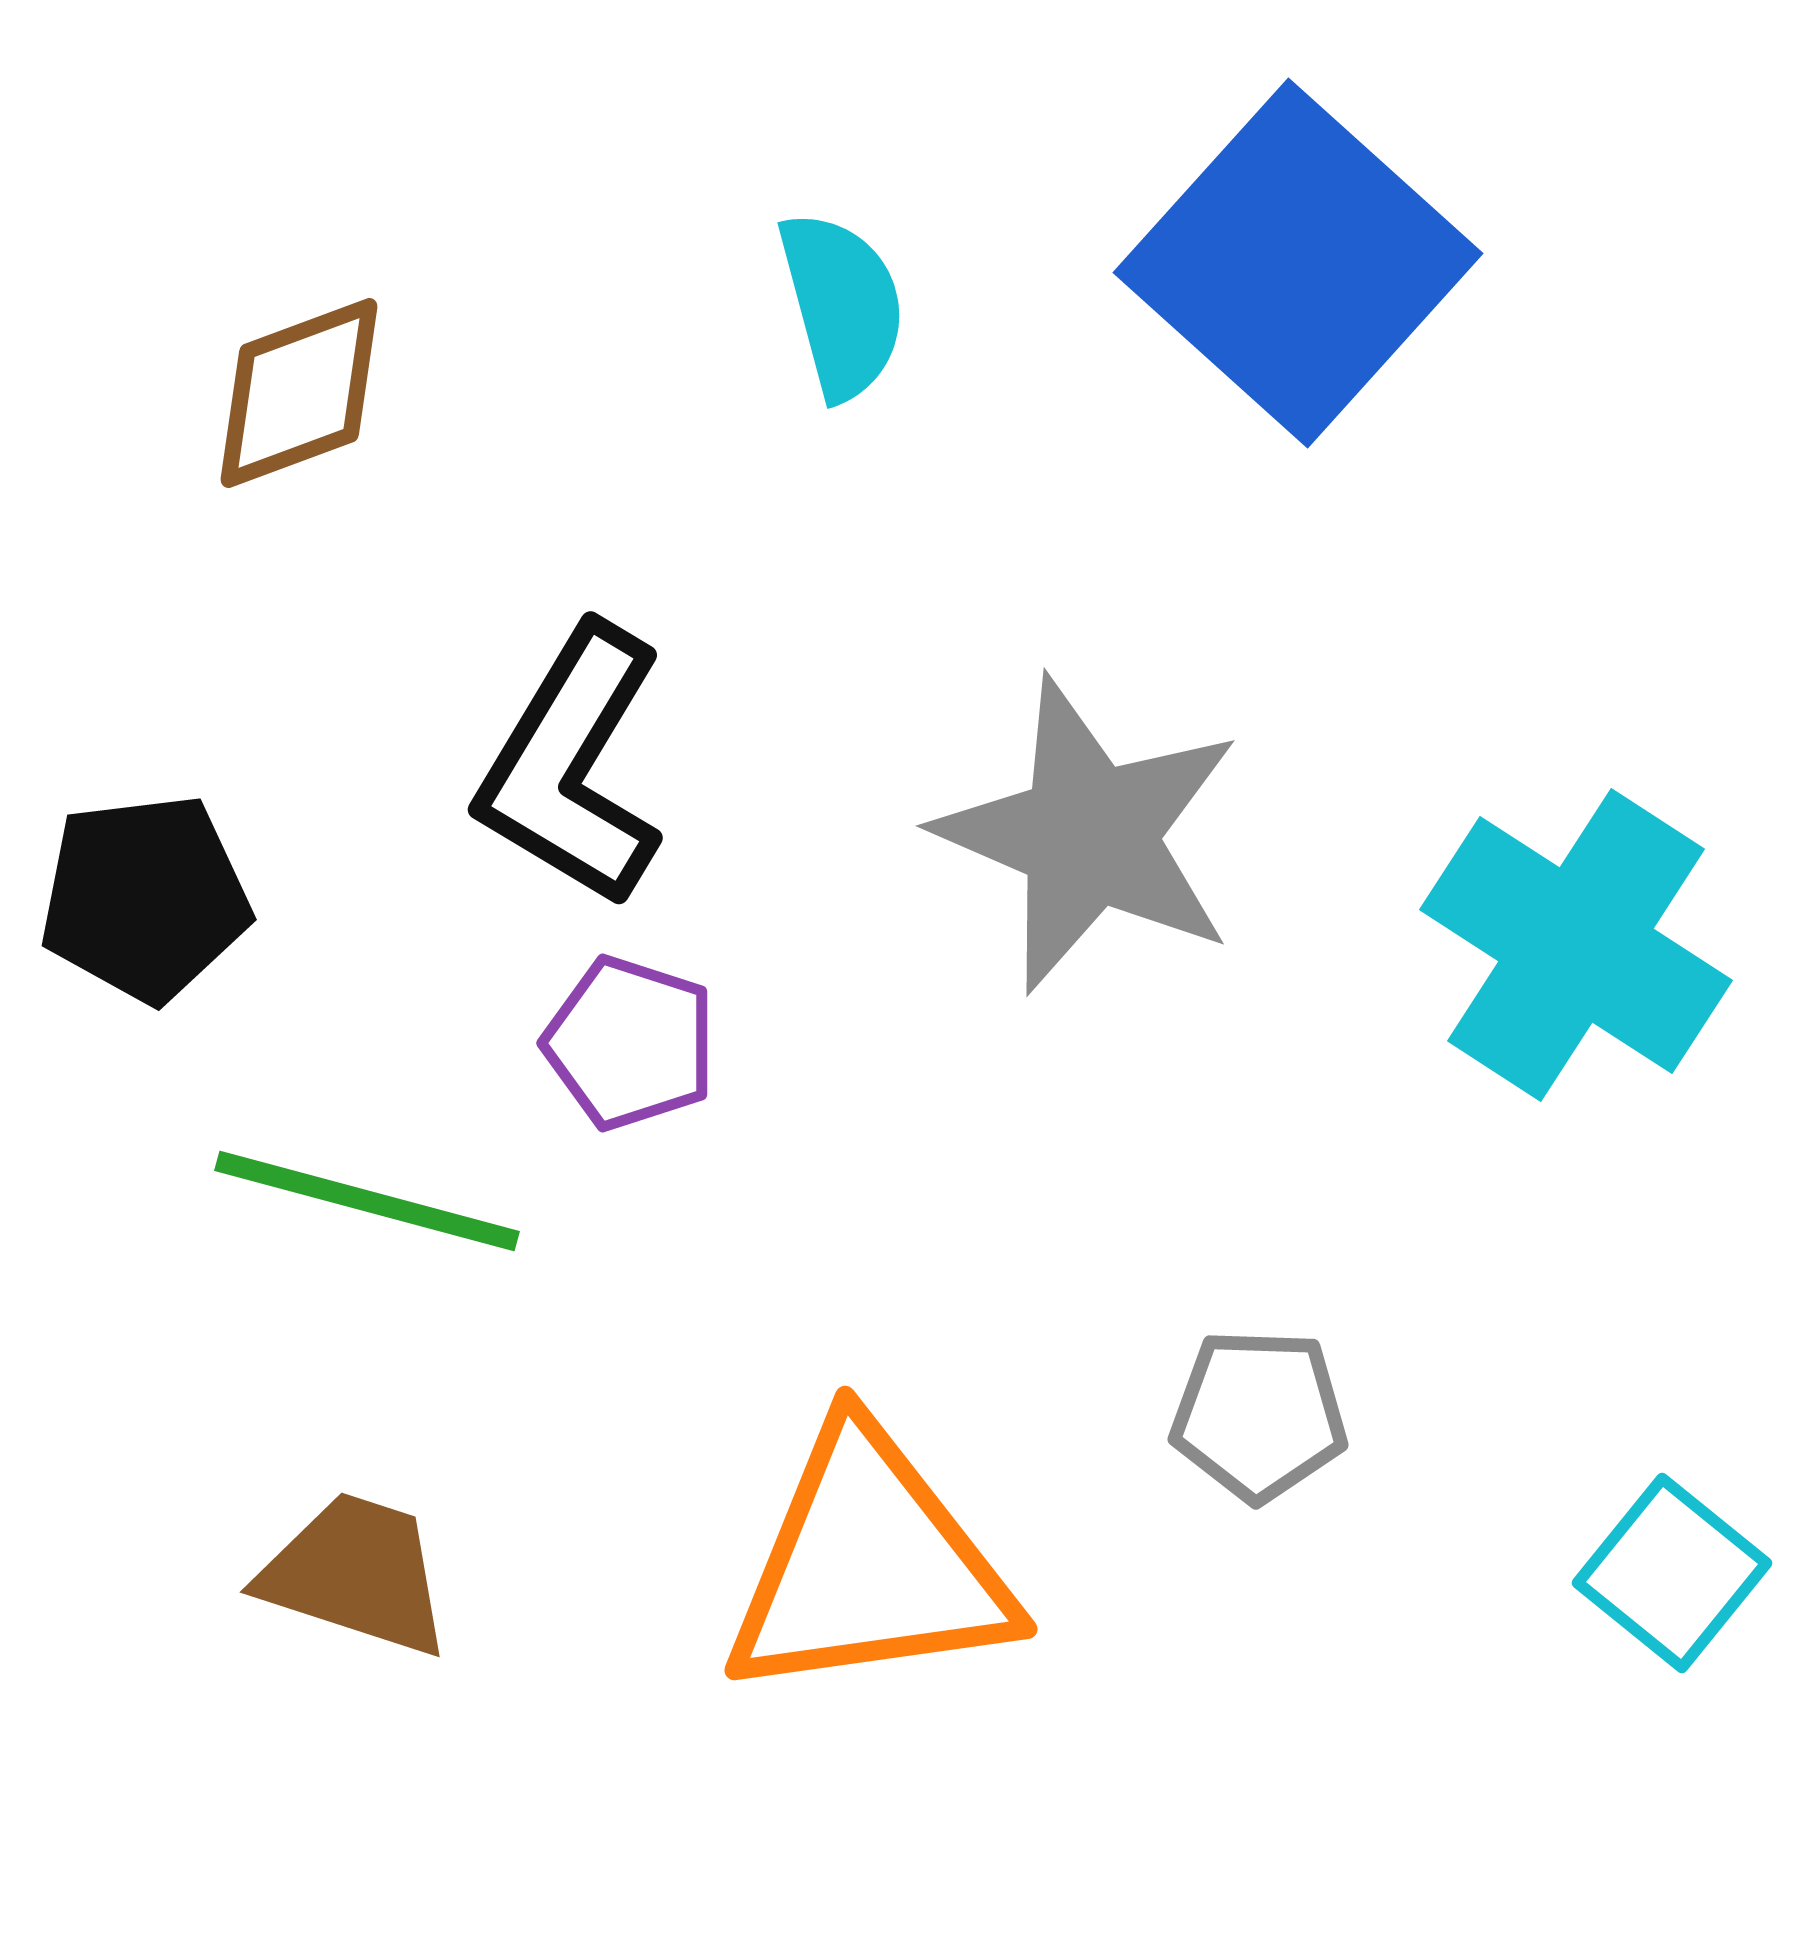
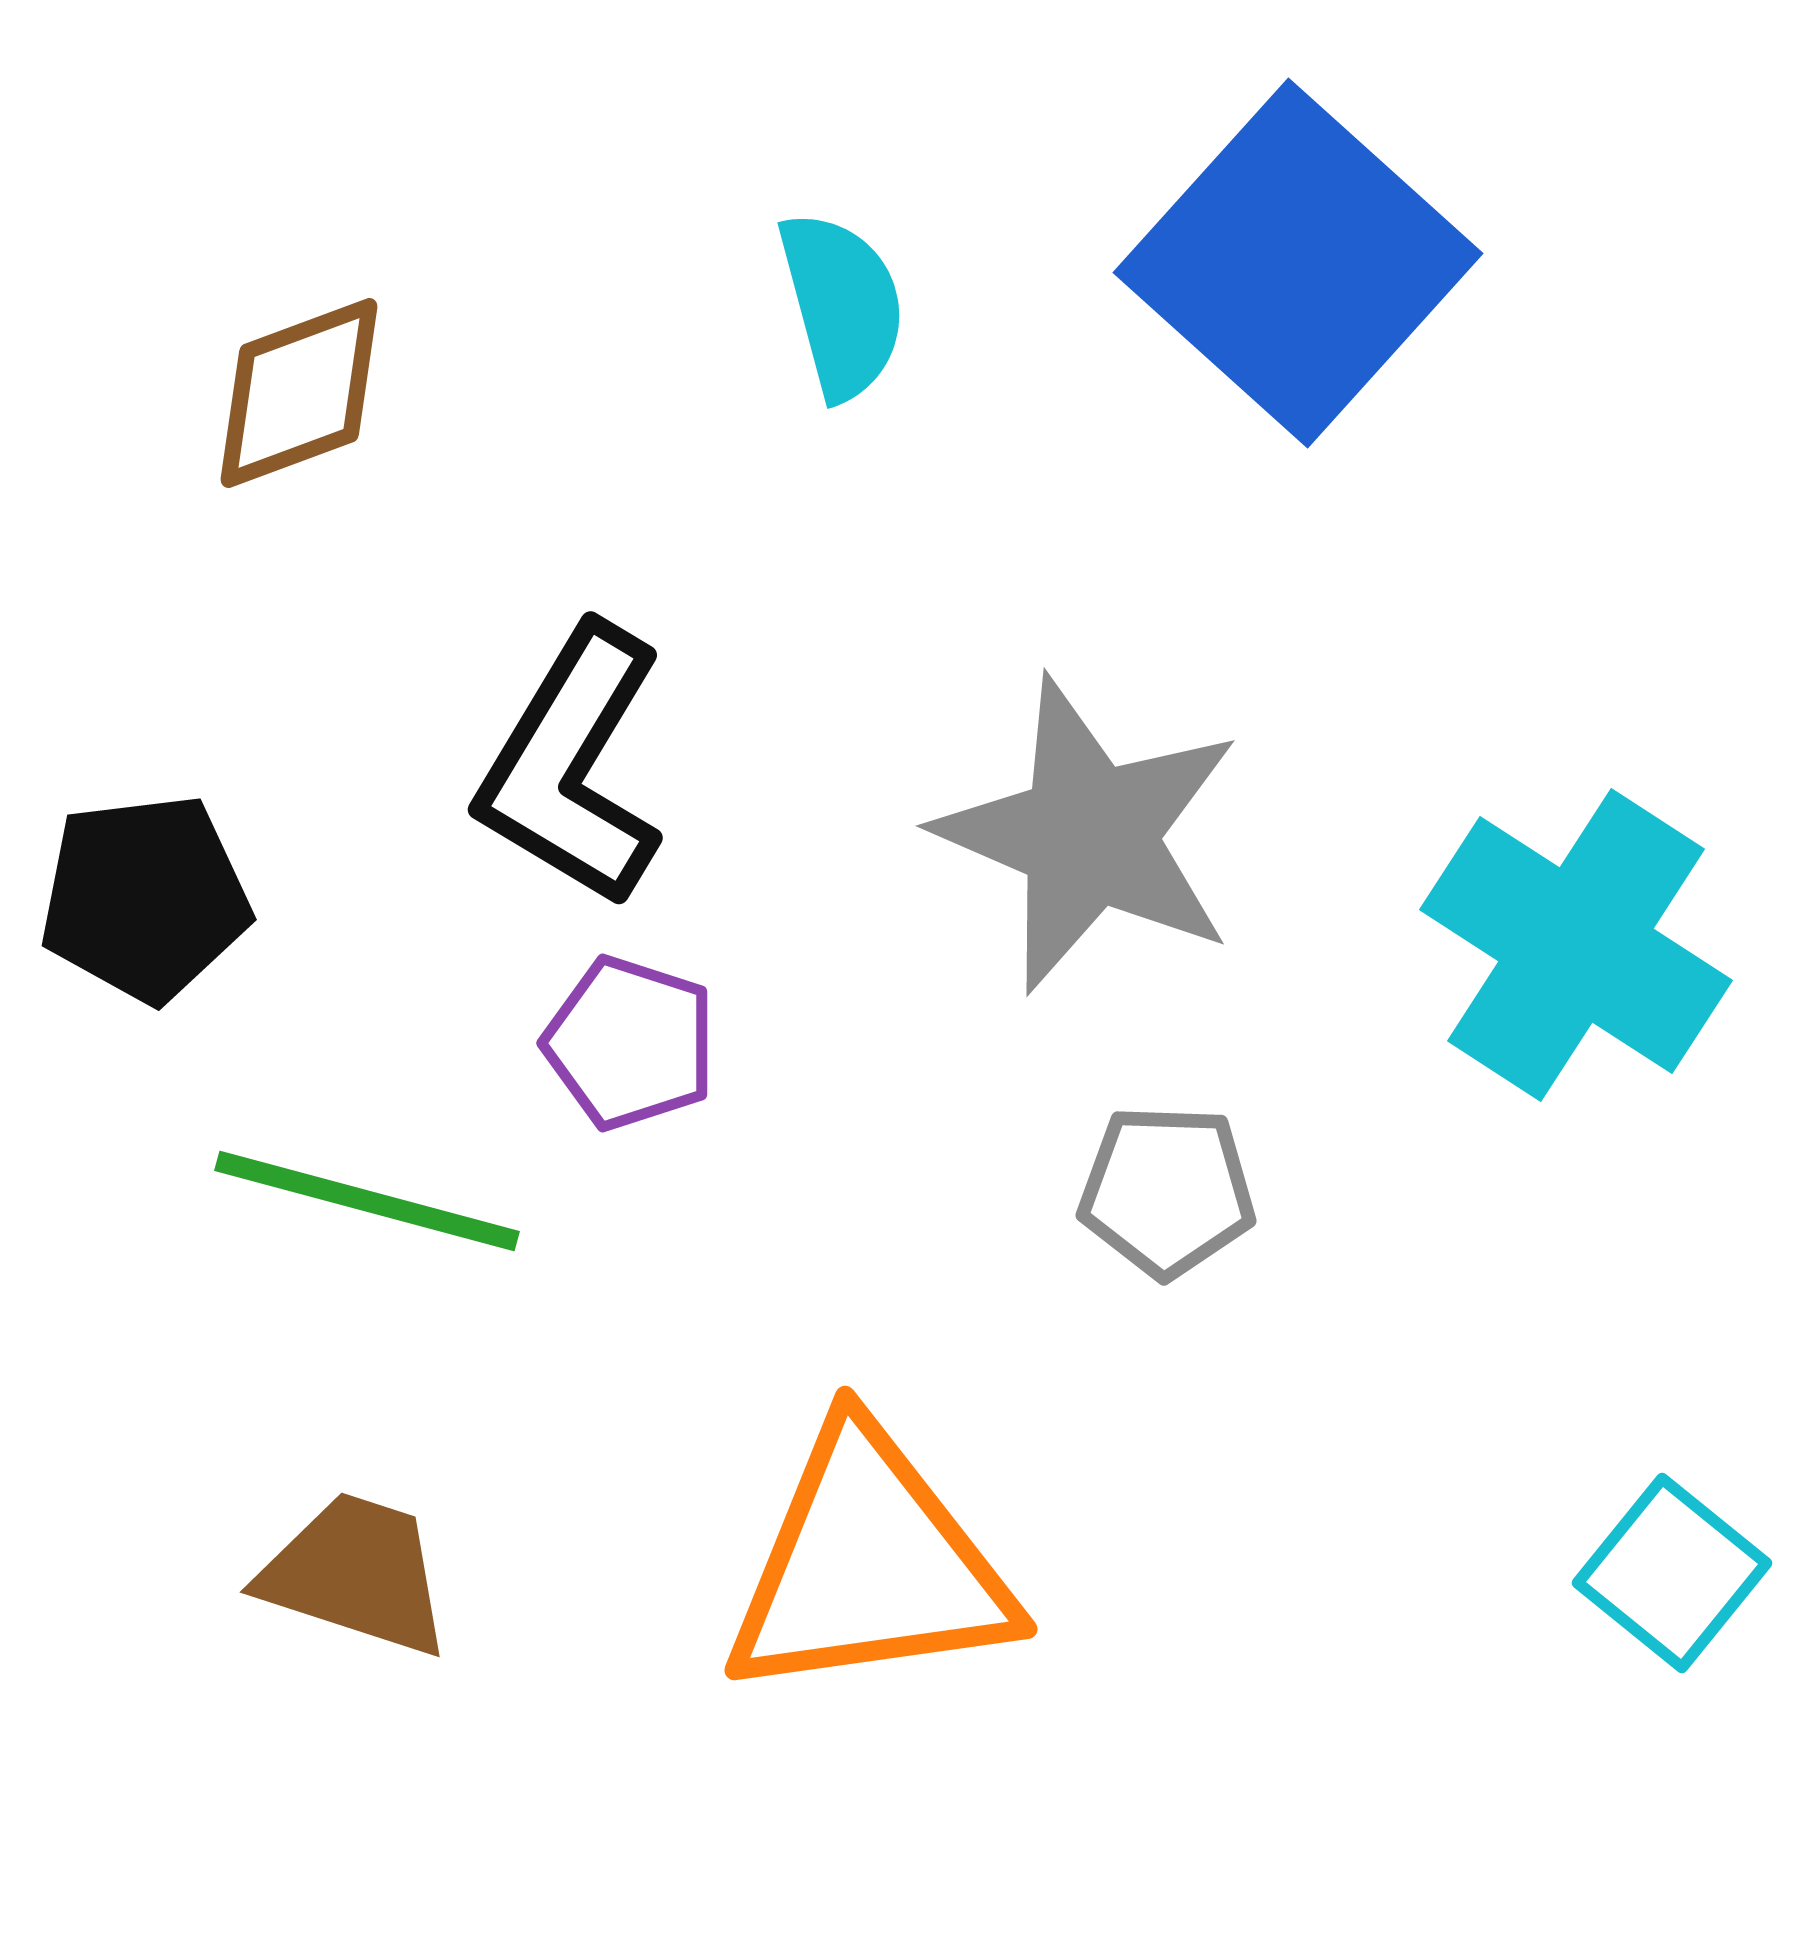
gray pentagon: moved 92 px left, 224 px up
